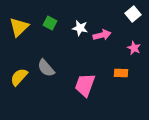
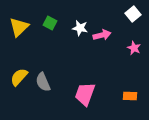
gray semicircle: moved 3 px left, 14 px down; rotated 18 degrees clockwise
orange rectangle: moved 9 px right, 23 px down
pink trapezoid: moved 9 px down
